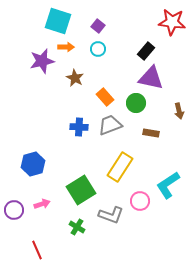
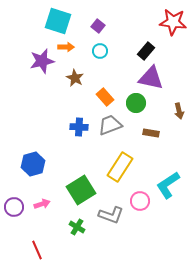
red star: moved 1 px right
cyan circle: moved 2 px right, 2 px down
purple circle: moved 3 px up
